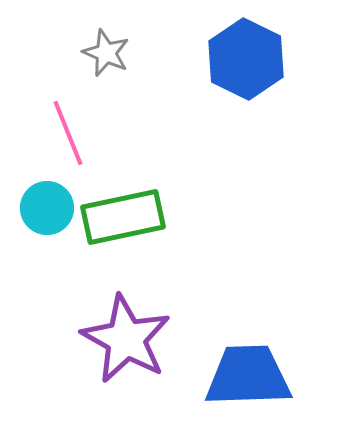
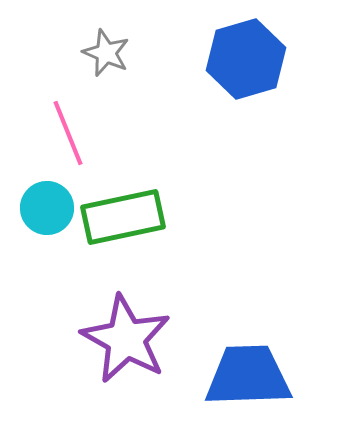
blue hexagon: rotated 18 degrees clockwise
